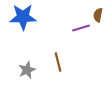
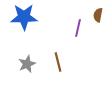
blue star: moved 1 px right
purple line: moved 3 px left; rotated 60 degrees counterclockwise
gray star: moved 6 px up
